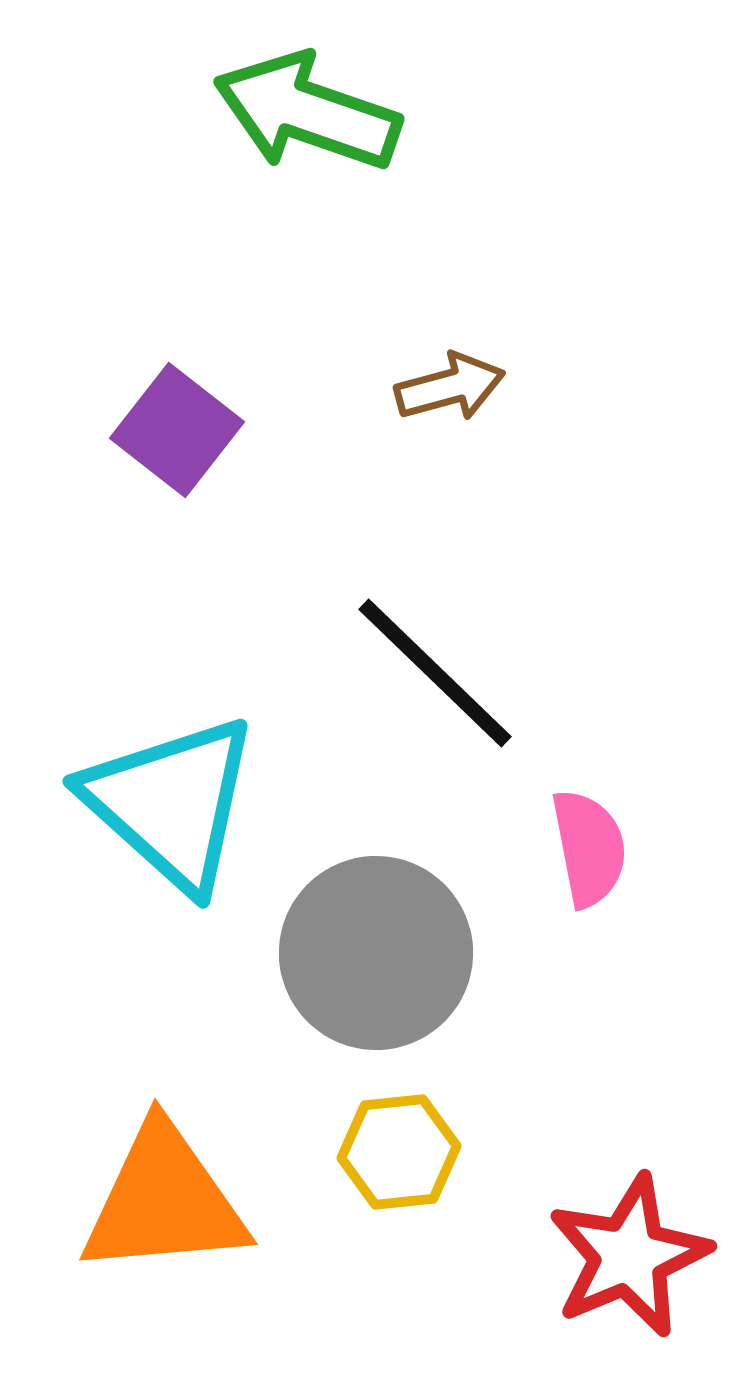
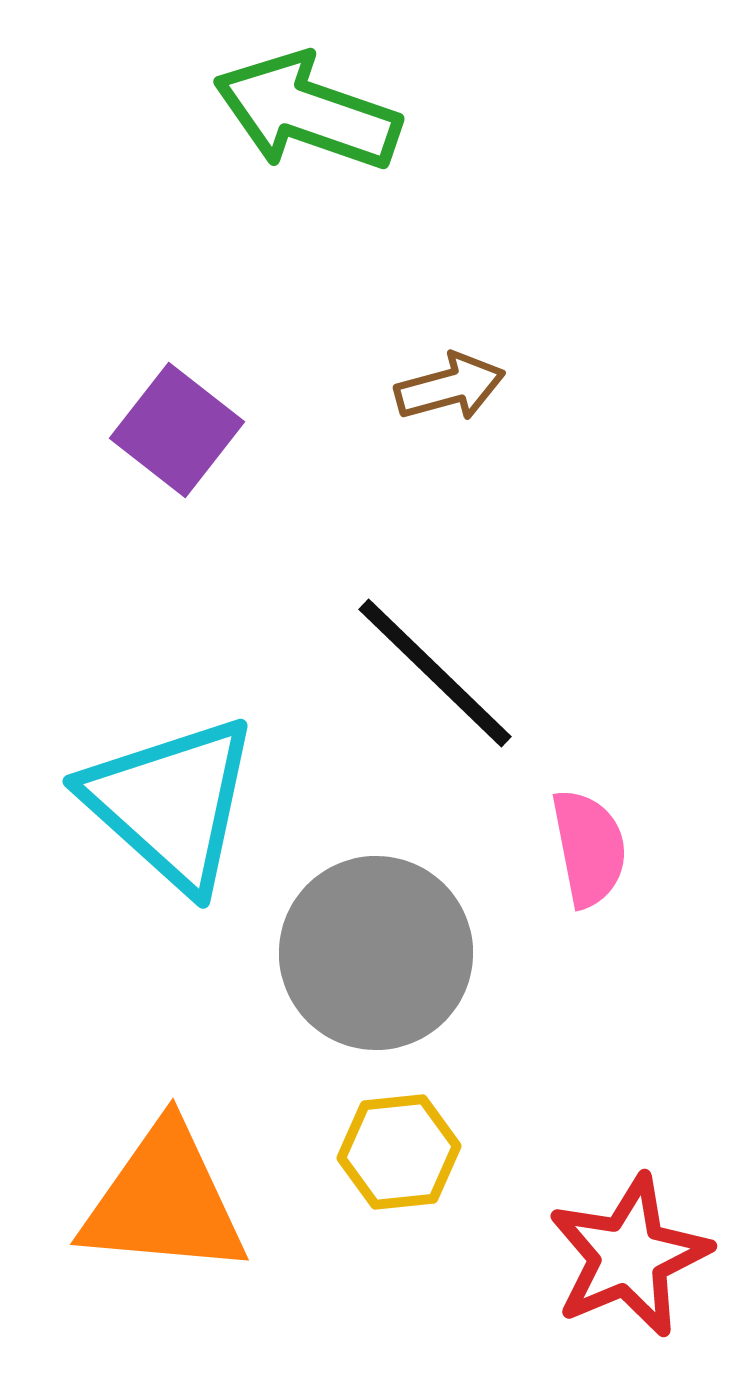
orange triangle: rotated 10 degrees clockwise
